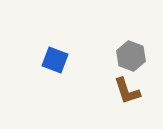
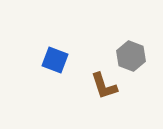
brown L-shape: moved 23 px left, 5 px up
